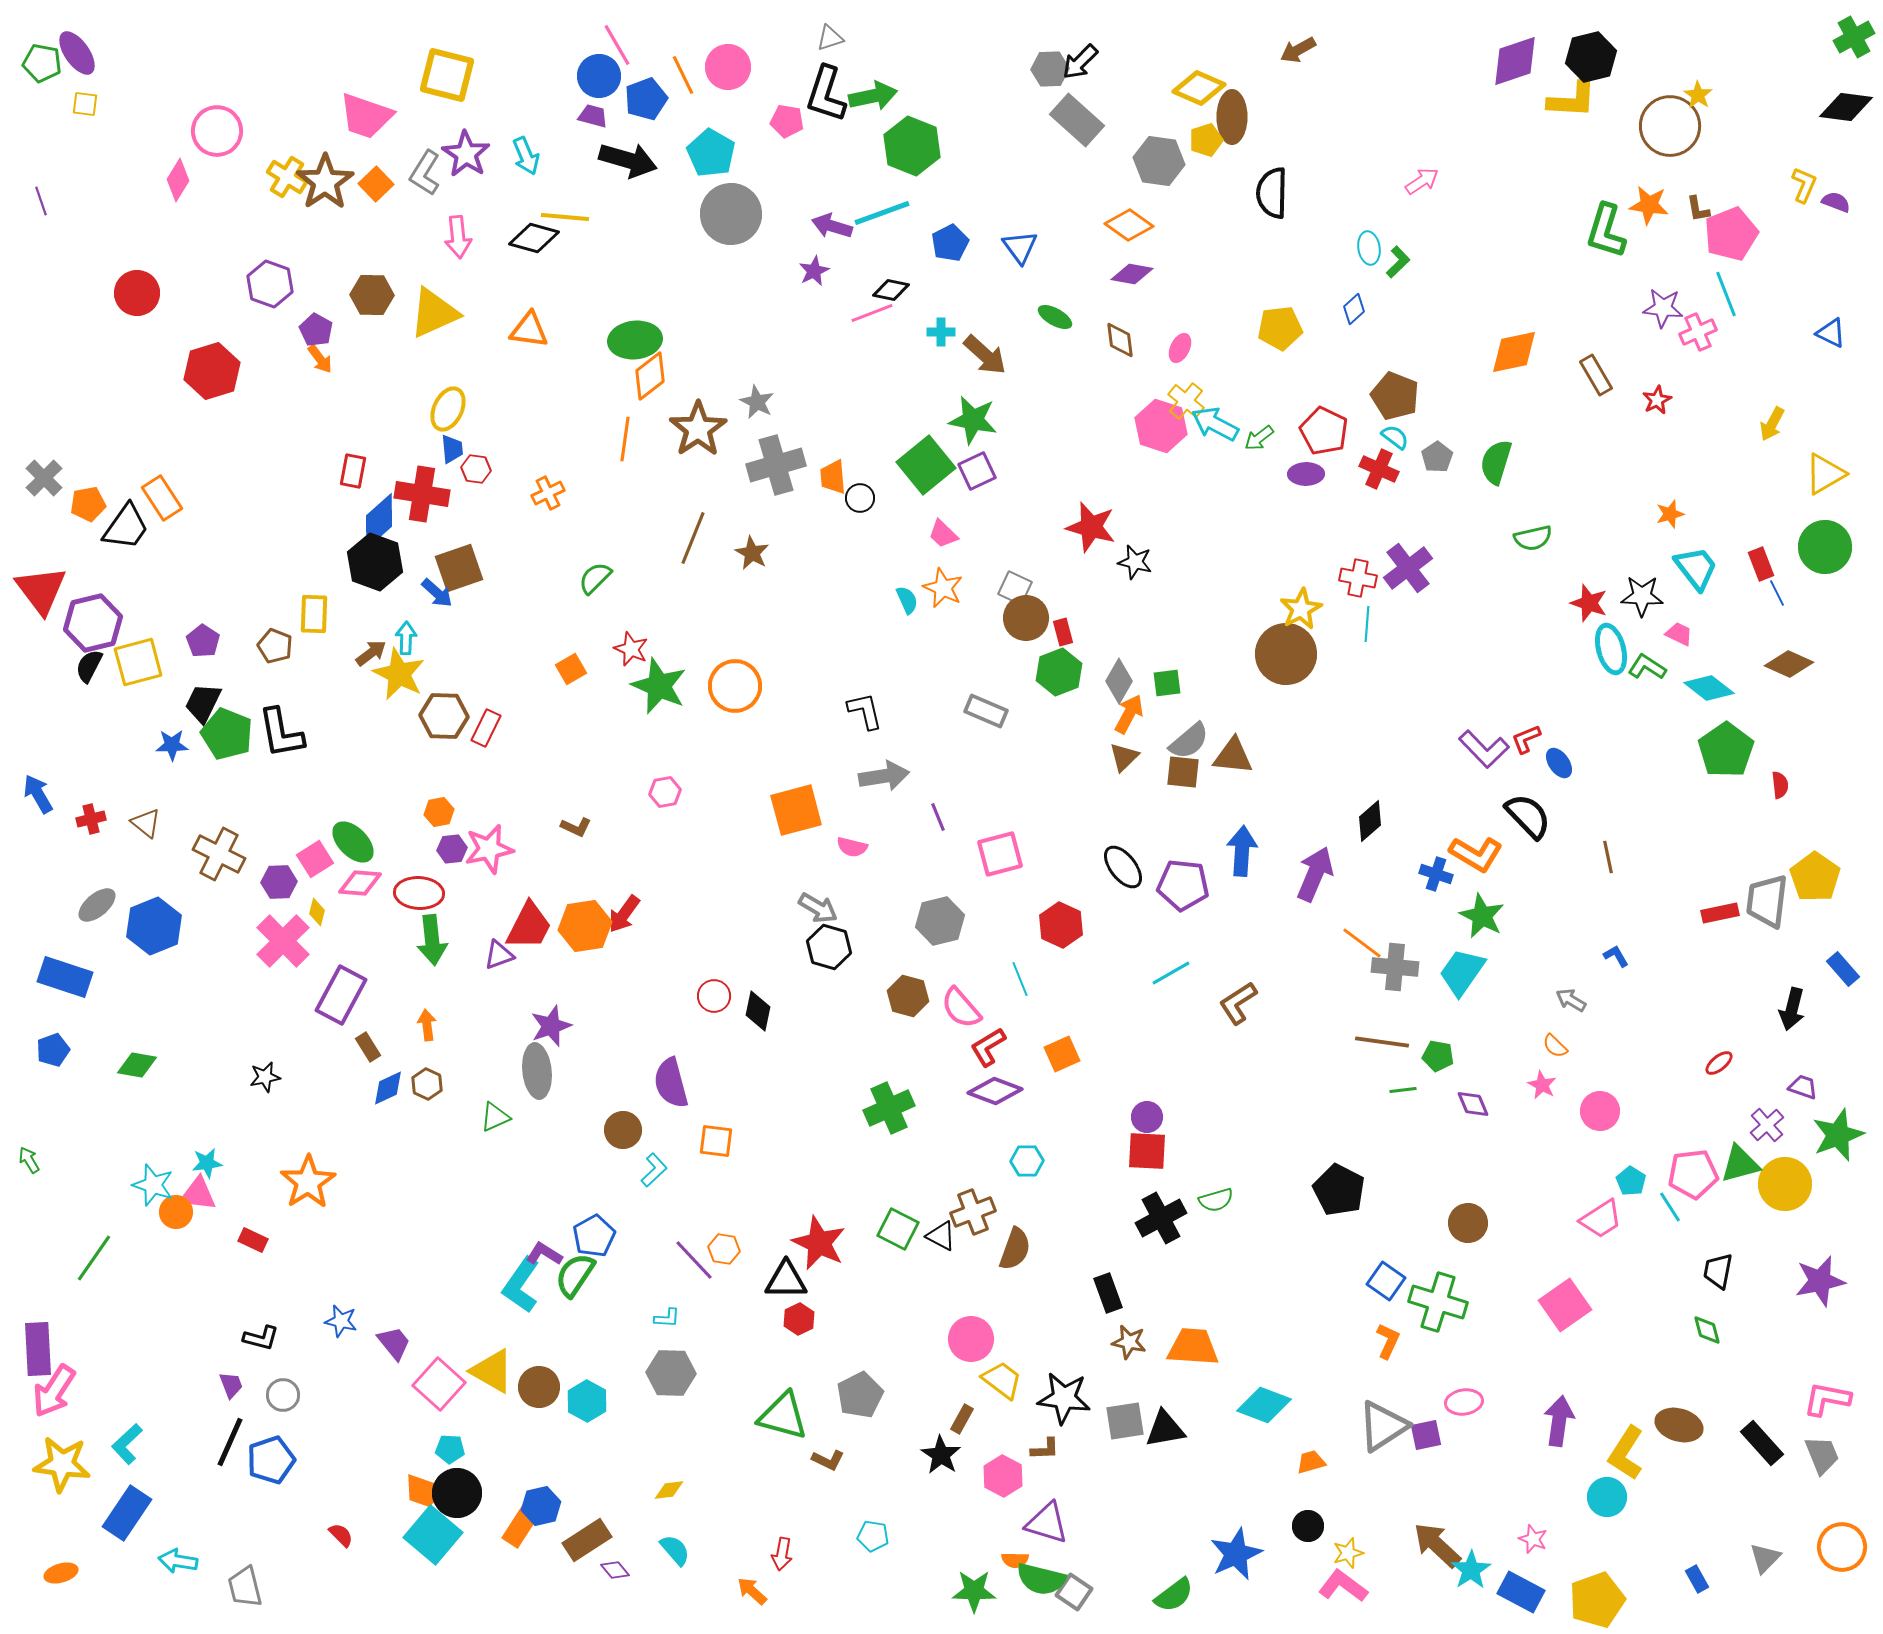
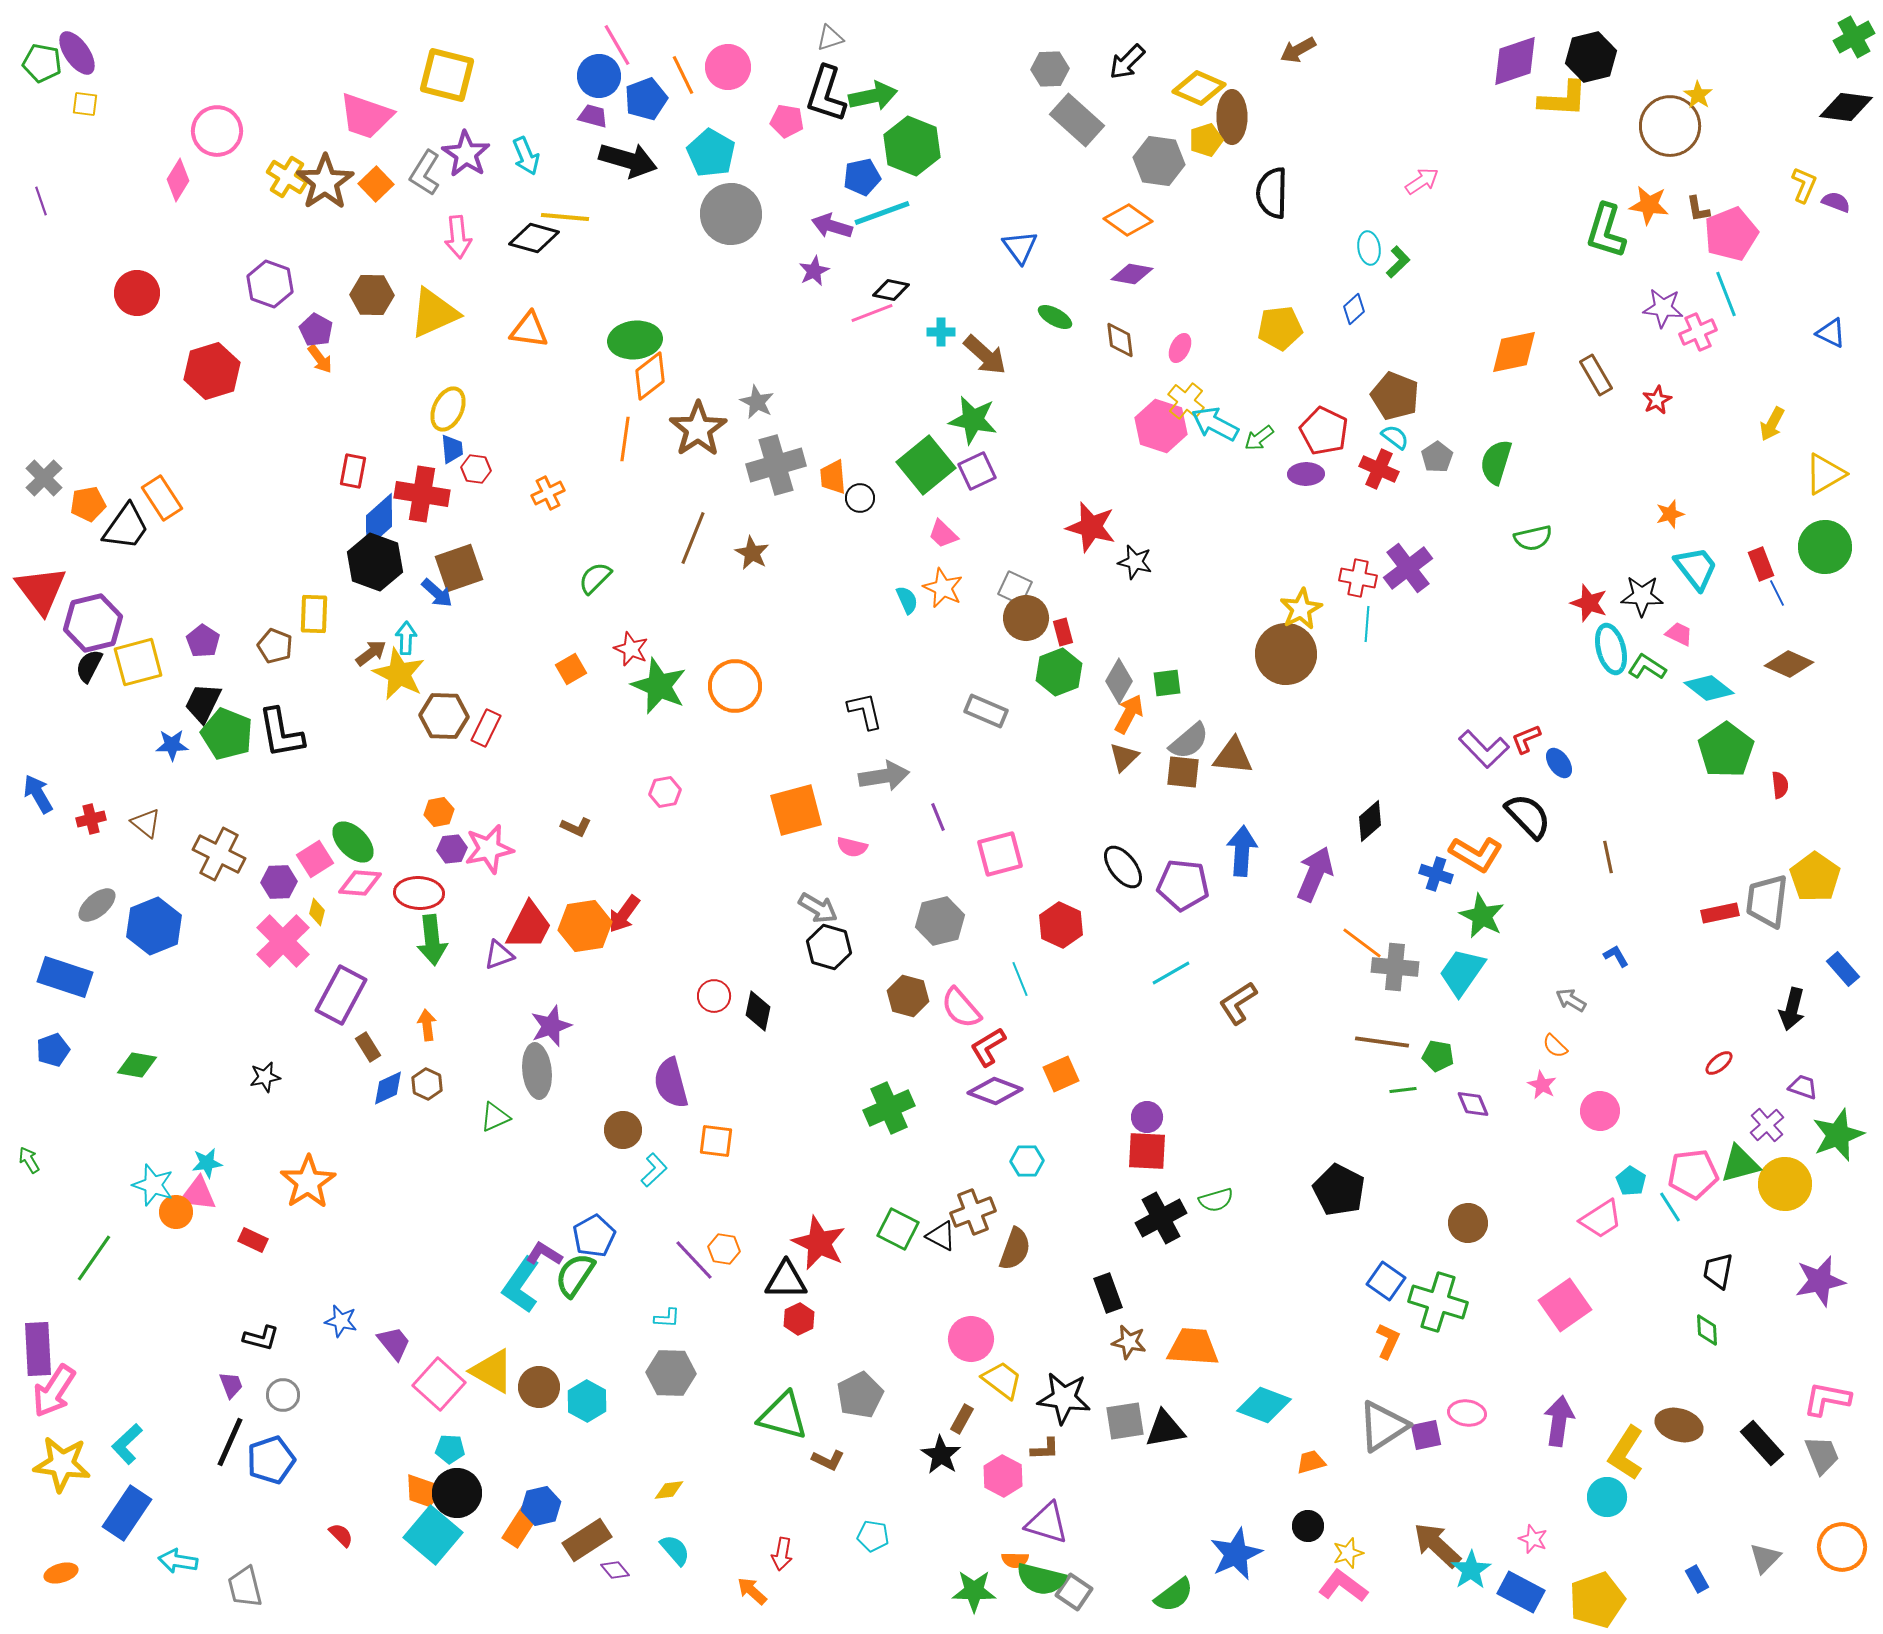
black arrow at (1080, 62): moved 47 px right
yellow L-shape at (1572, 100): moved 9 px left, 1 px up
orange diamond at (1129, 225): moved 1 px left, 5 px up
blue pentagon at (950, 243): moved 88 px left, 66 px up; rotated 15 degrees clockwise
orange square at (1062, 1054): moved 1 px left, 20 px down
green diamond at (1707, 1330): rotated 12 degrees clockwise
pink ellipse at (1464, 1402): moved 3 px right, 11 px down; rotated 15 degrees clockwise
